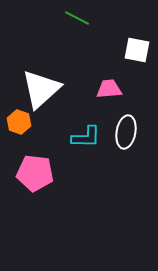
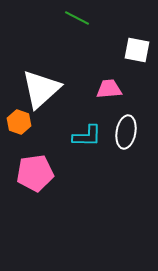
cyan L-shape: moved 1 px right, 1 px up
pink pentagon: rotated 15 degrees counterclockwise
